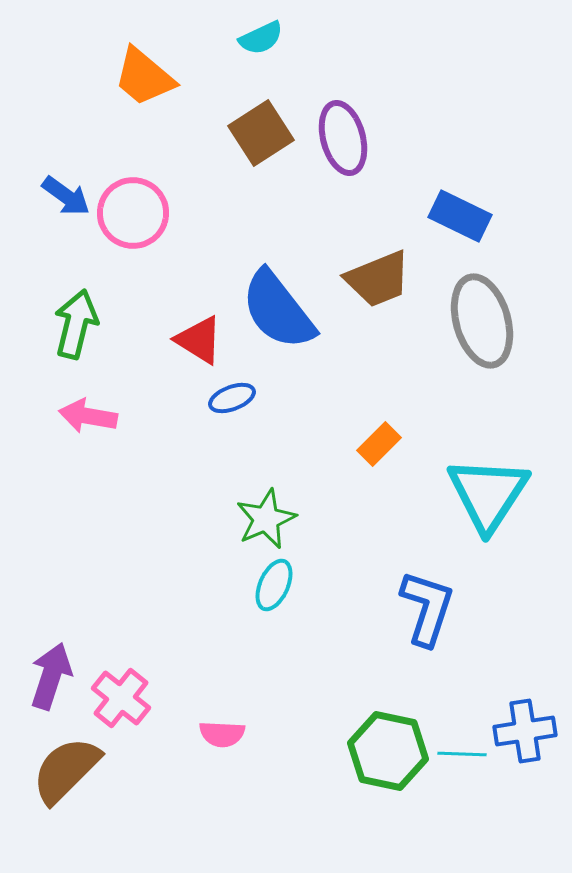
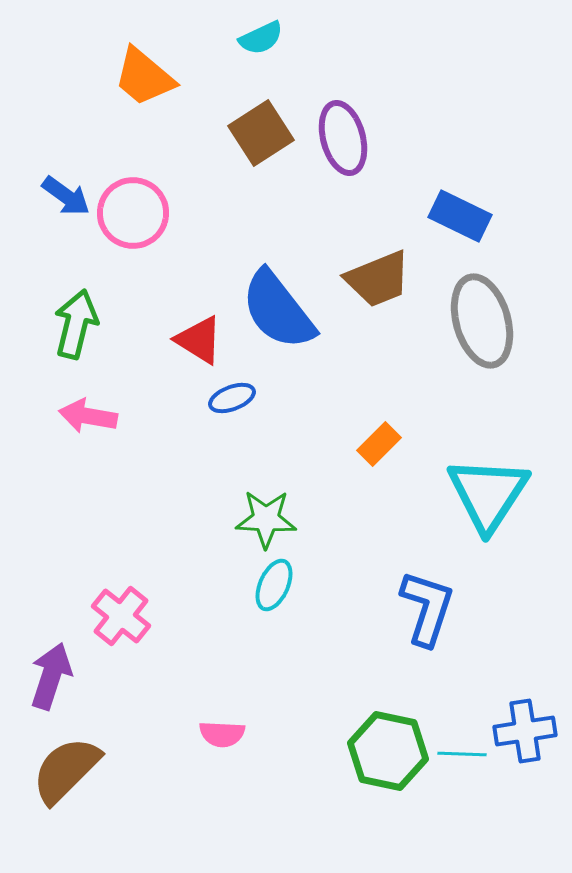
green star: rotated 26 degrees clockwise
pink cross: moved 82 px up
